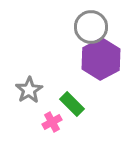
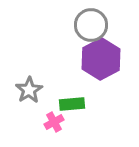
gray circle: moved 2 px up
green rectangle: rotated 50 degrees counterclockwise
pink cross: moved 2 px right
